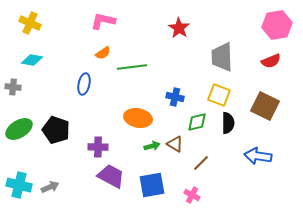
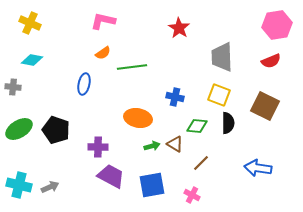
green diamond: moved 4 px down; rotated 20 degrees clockwise
blue arrow: moved 12 px down
